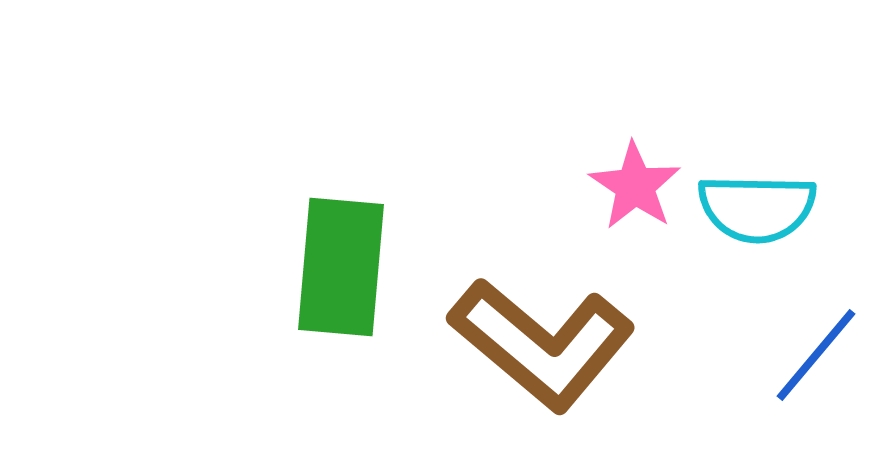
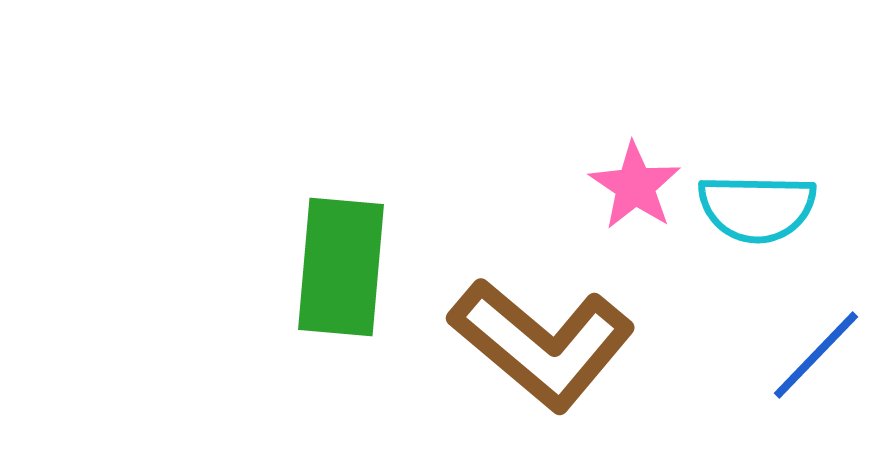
blue line: rotated 4 degrees clockwise
